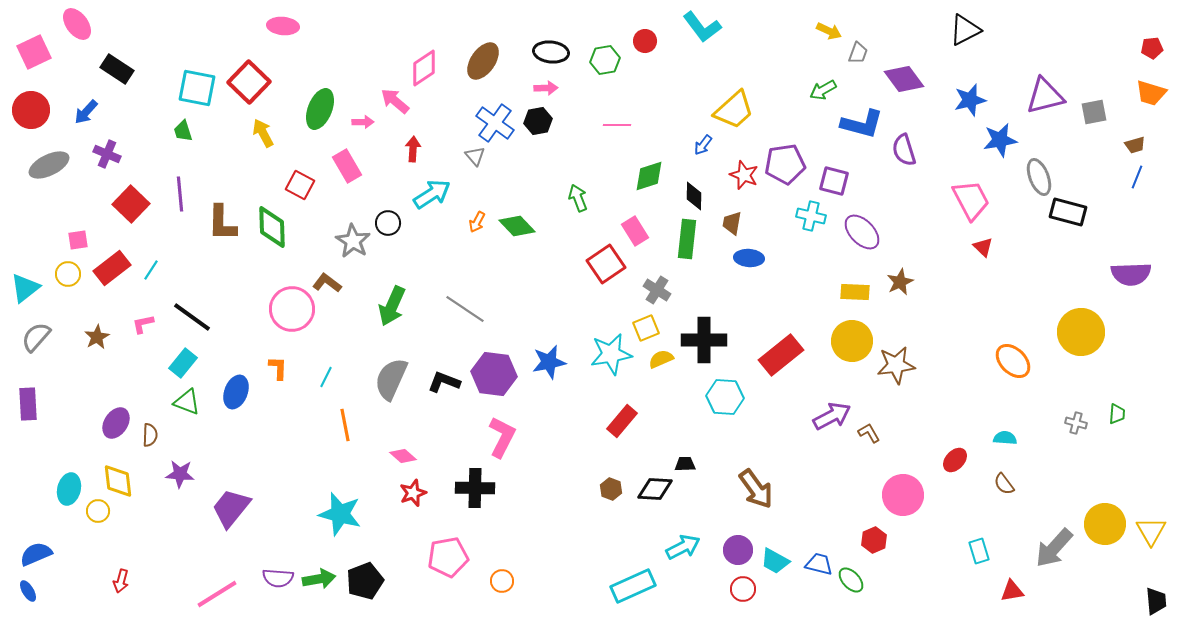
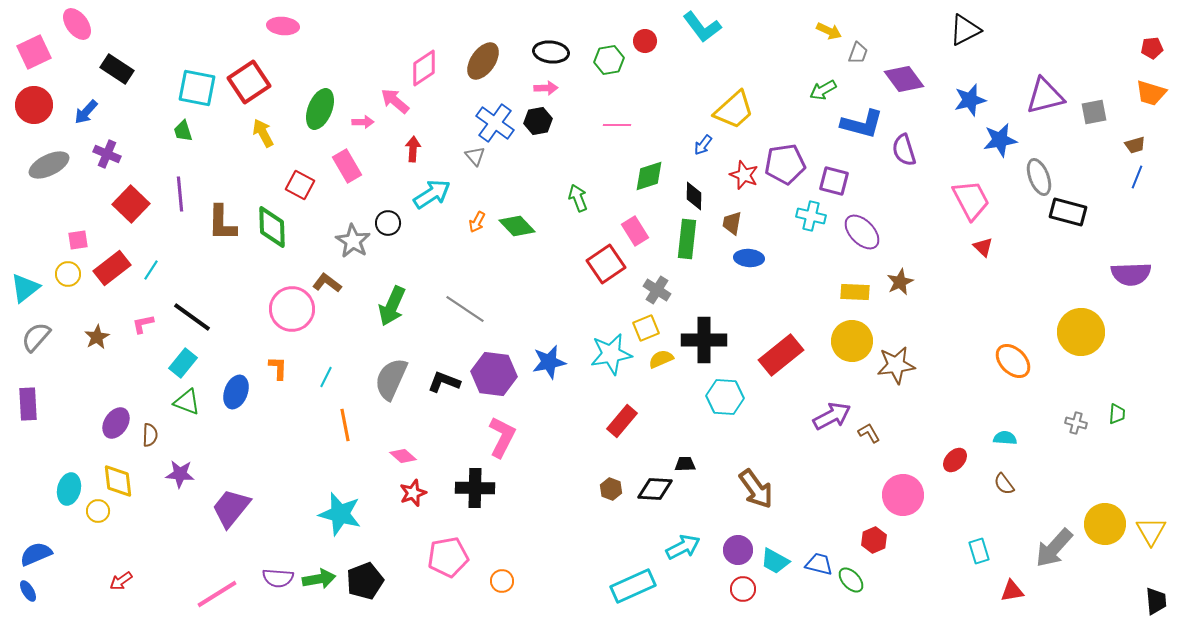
green hexagon at (605, 60): moved 4 px right
red square at (249, 82): rotated 12 degrees clockwise
red circle at (31, 110): moved 3 px right, 5 px up
red arrow at (121, 581): rotated 40 degrees clockwise
